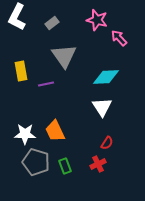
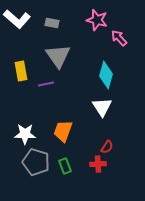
white L-shape: moved 2 px down; rotated 76 degrees counterclockwise
gray rectangle: rotated 48 degrees clockwise
gray triangle: moved 6 px left
cyan diamond: moved 2 px up; rotated 72 degrees counterclockwise
orange trapezoid: moved 8 px right; rotated 45 degrees clockwise
red semicircle: moved 4 px down
red cross: rotated 21 degrees clockwise
